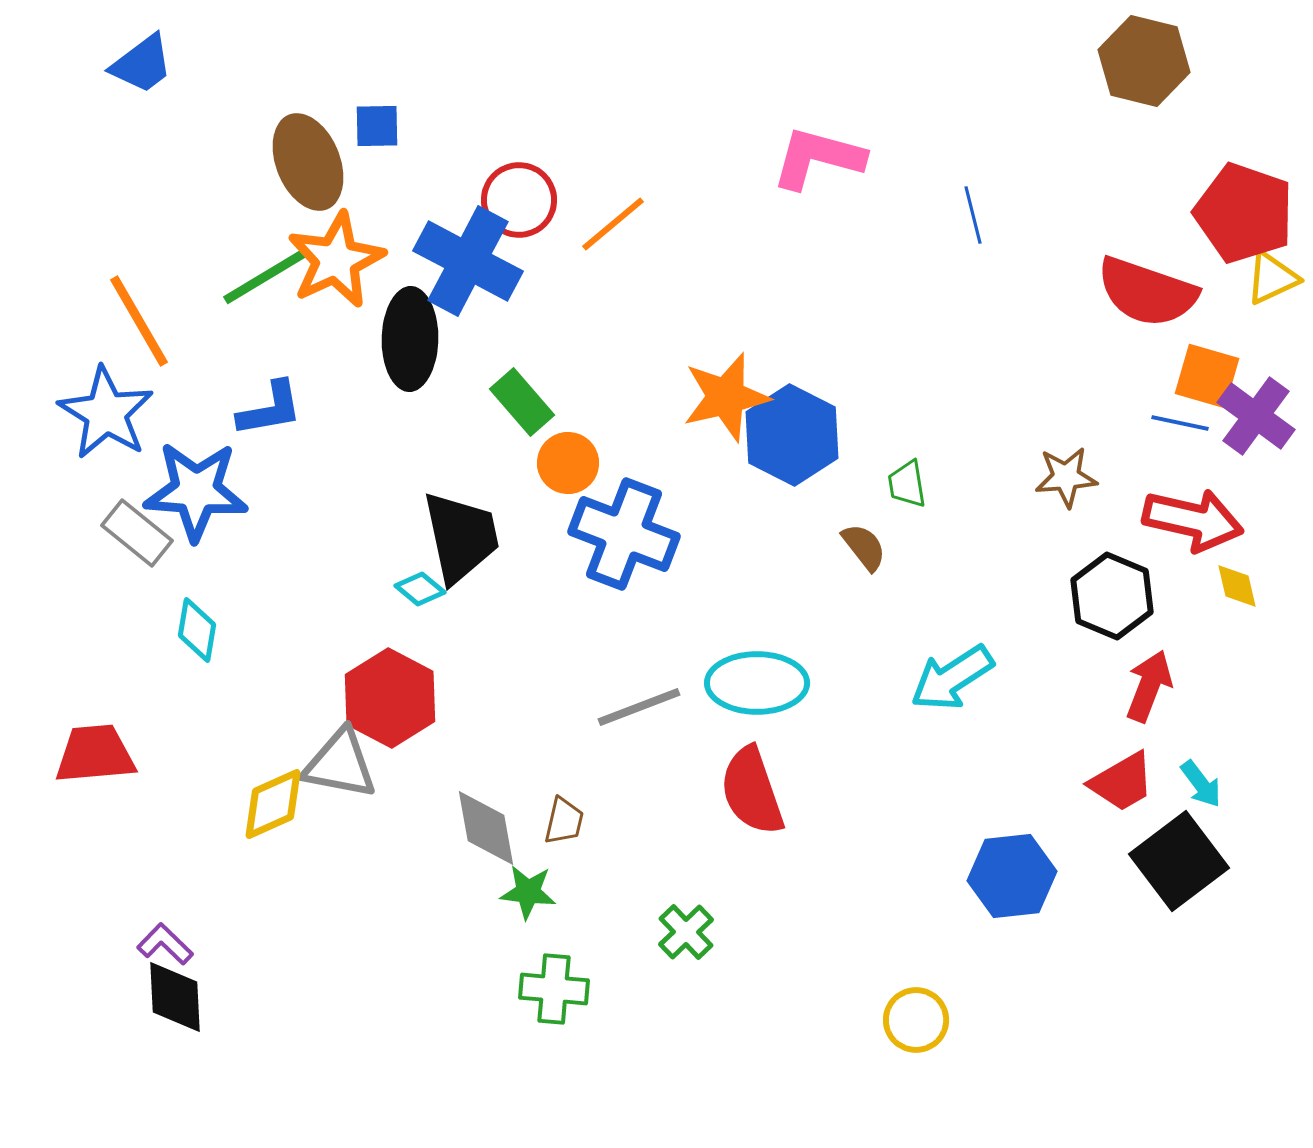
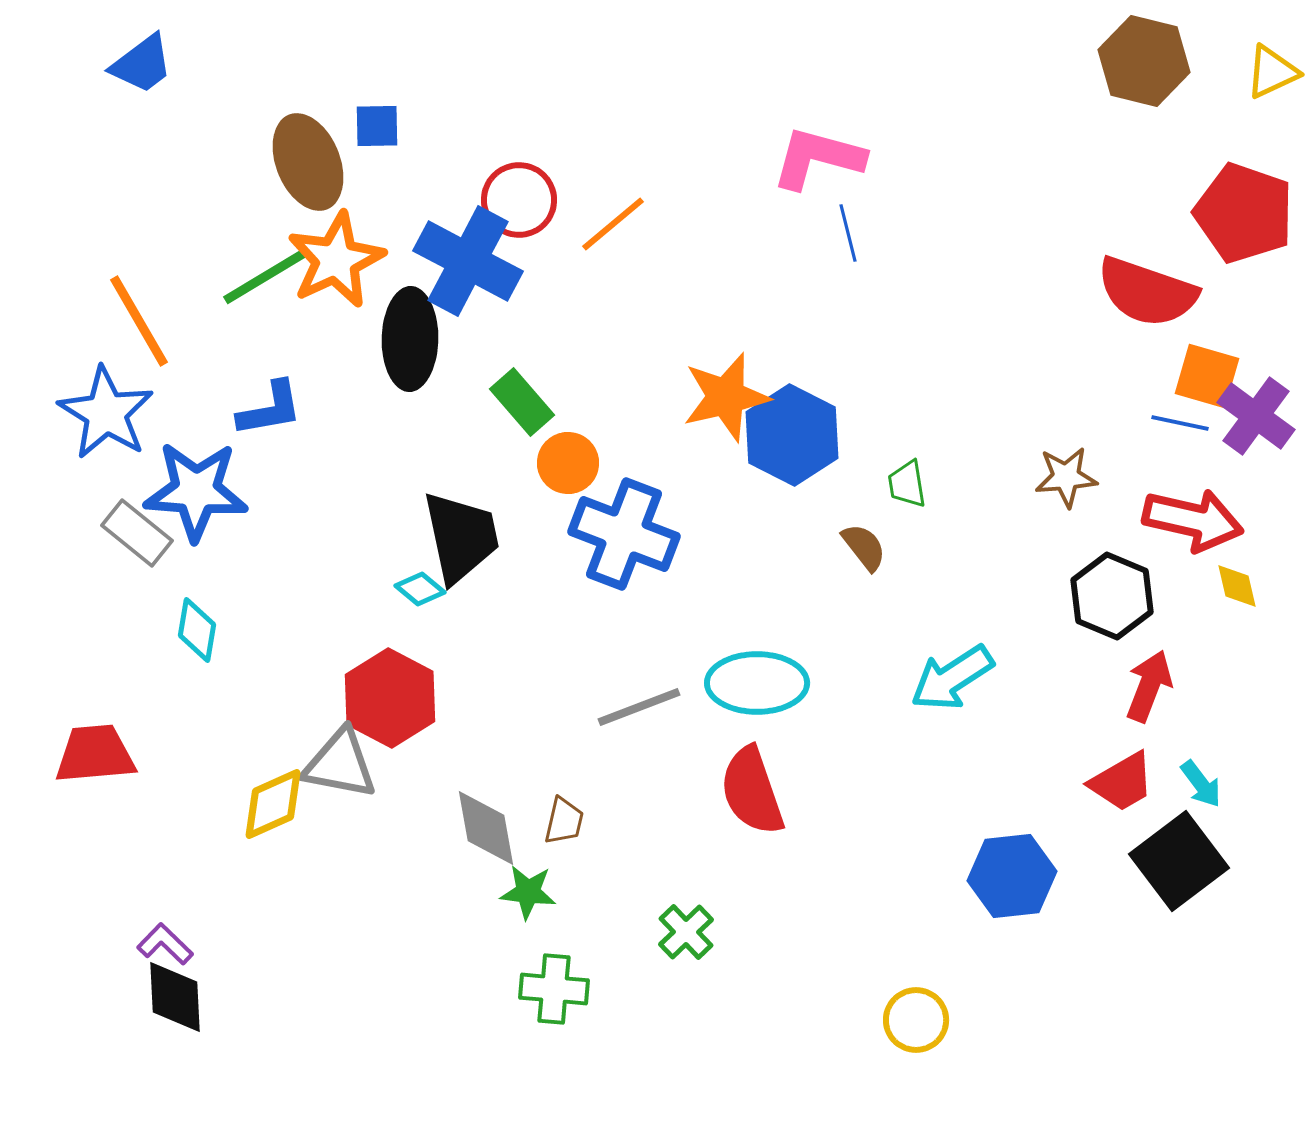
blue line at (973, 215): moved 125 px left, 18 px down
yellow triangle at (1272, 278): moved 206 px up
